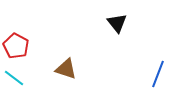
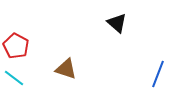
black triangle: rotated 10 degrees counterclockwise
